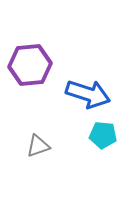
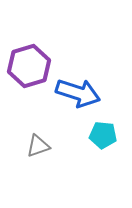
purple hexagon: moved 1 px left, 1 px down; rotated 12 degrees counterclockwise
blue arrow: moved 10 px left, 1 px up
